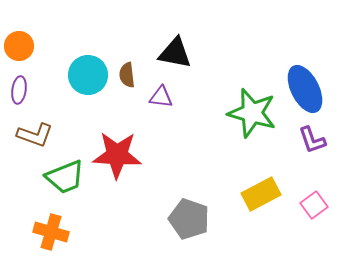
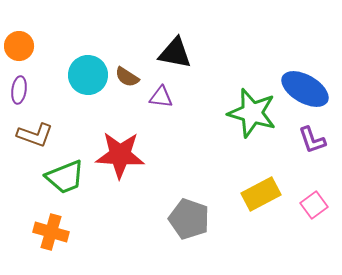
brown semicircle: moved 2 px down; rotated 50 degrees counterclockwise
blue ellipse: rotated 33 degrees counterclockwise
red star: moved 3 px right
